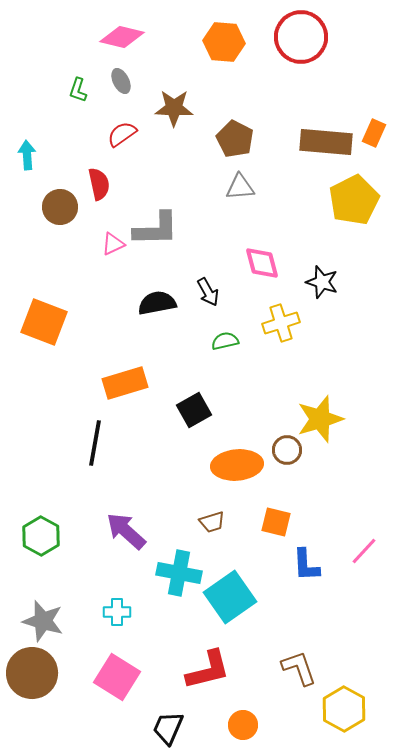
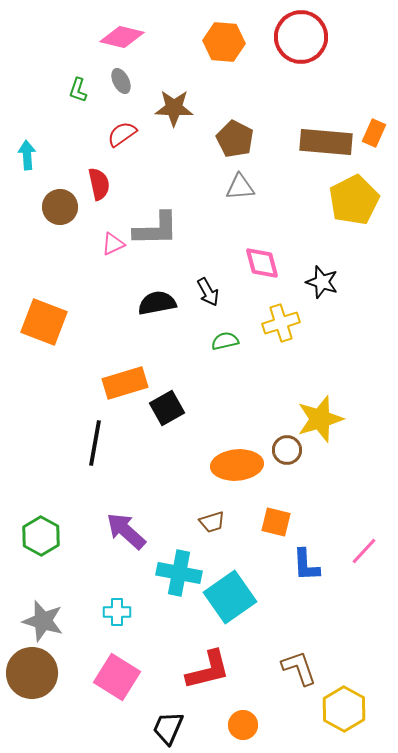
black square at (194, 410): moved 27 px left, 2 px up
